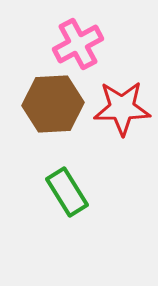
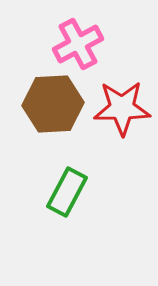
green rectangle: rotated 60 degrees clockwise
